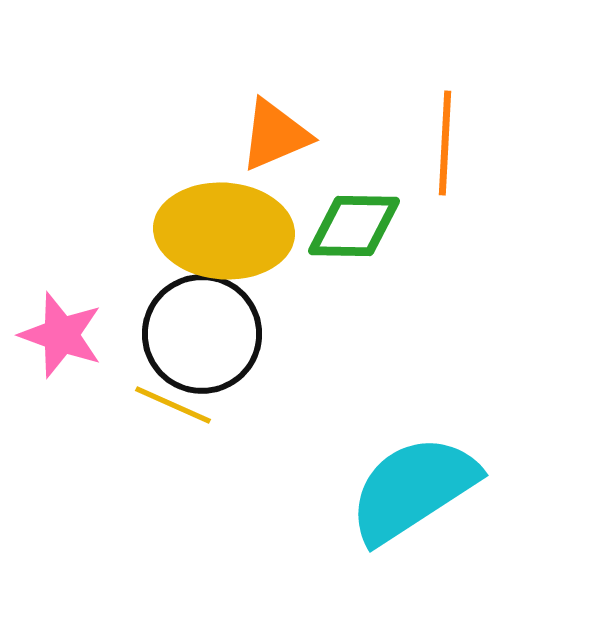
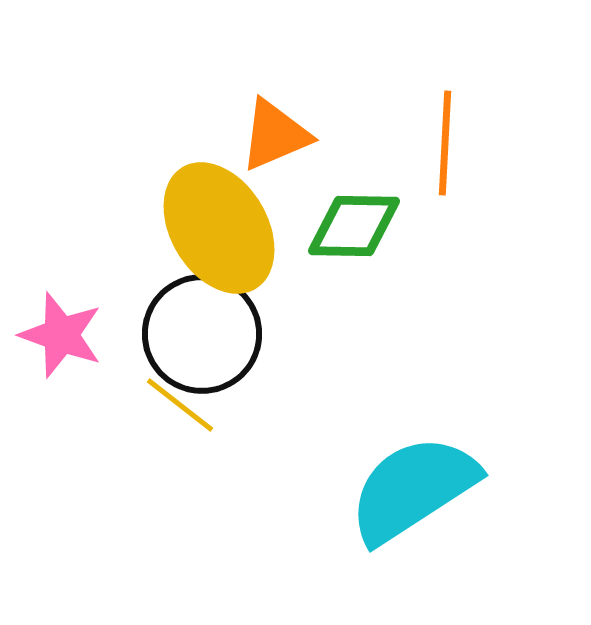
yellow ellipse: moved 5 px left, 3 px up; rotated 55 degrees clockwise
yellow line: moved 7 px right; rotated 14 degrees clockwise
